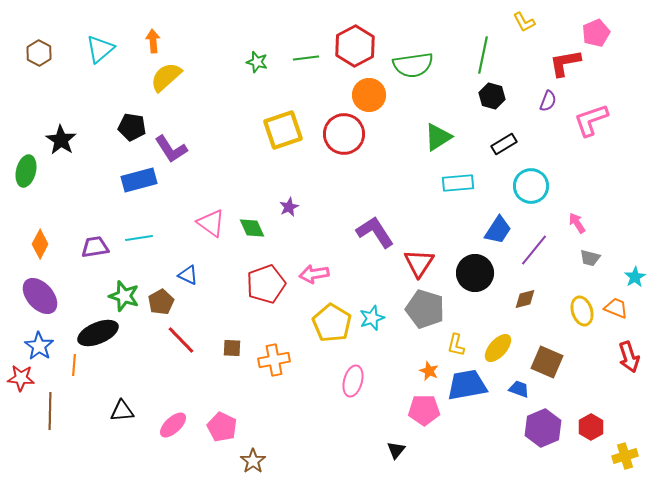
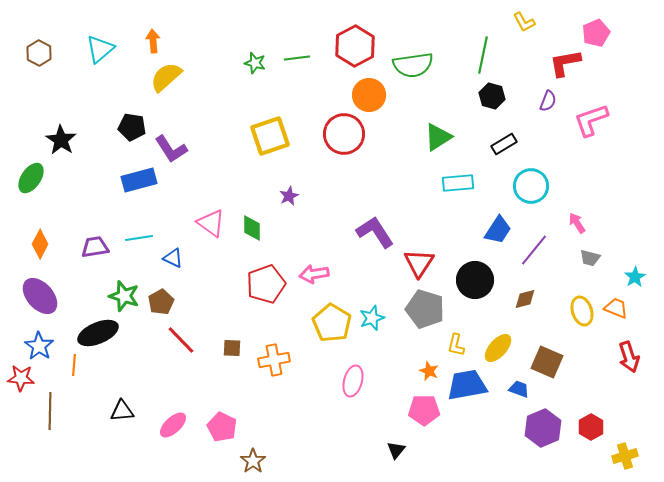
green line at (306, 58): moved 9 px left
green star at (257, 62): moved 2 px left, 1 px down
yellow square at (283, 130): moved 13 px left, 6 px down
green ellipse at (26, 171): moved 5 px right, 7 px down; rotated 20 degrees clockwise
purple star at (289, 207): moved 11 px up
green diamond at (252, 228): rotated 24 degrees clockwise
black circle at (475, 273): moved 7 px down
blue triangle at (188, 275): moved 15 px left, 17 px up
